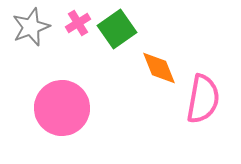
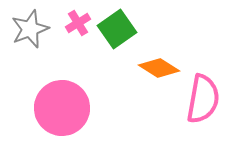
gray star: moved 1 px left, 2 px down
orange diamond: rotated 36 degrees counterclockwise
